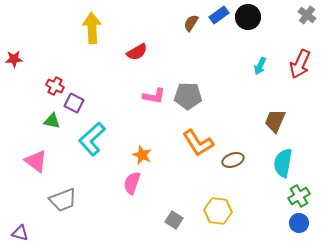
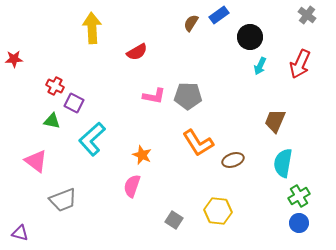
black circle: moved 2 px right, 20 px down
pink semicircle: moved 3 px down
